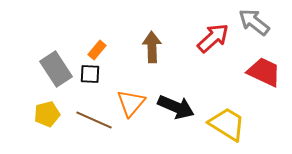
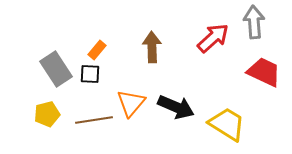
gray arrow: rotated 48 degrees clockwise
brown line: rotated 33 degrees counterclockwise
